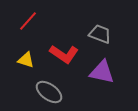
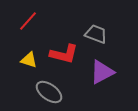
gray trapezoid: moved 4 px left
red L-shape: rotated 20 degrees counterclockwise
yellow triangle: moved 3 px right
purple triangle: rotated 40 degrees counterclockwise
